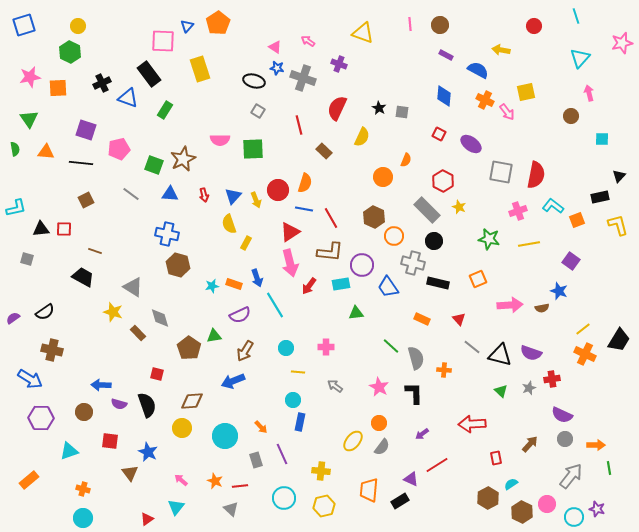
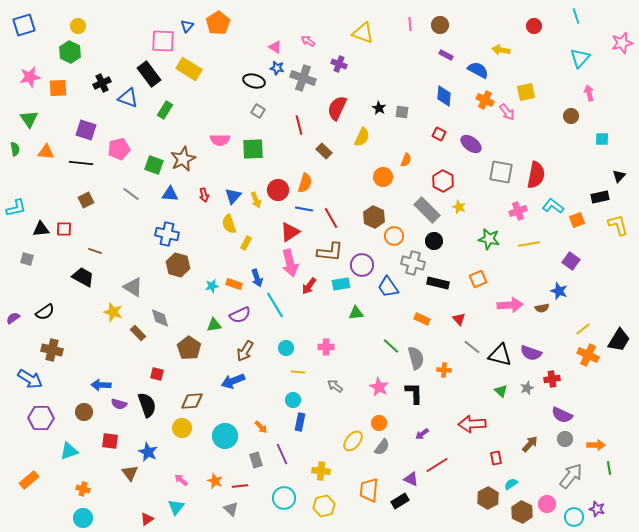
yellow rectangle at (200, 69): moved 11 px left; rotated 40 degrees counterclockwise
green triangle at (214, 336): moved 11 px up
orange cross at (585, 354): moved 3 px right, 1 px down
gray star at (529, 388): moved 2 px left
